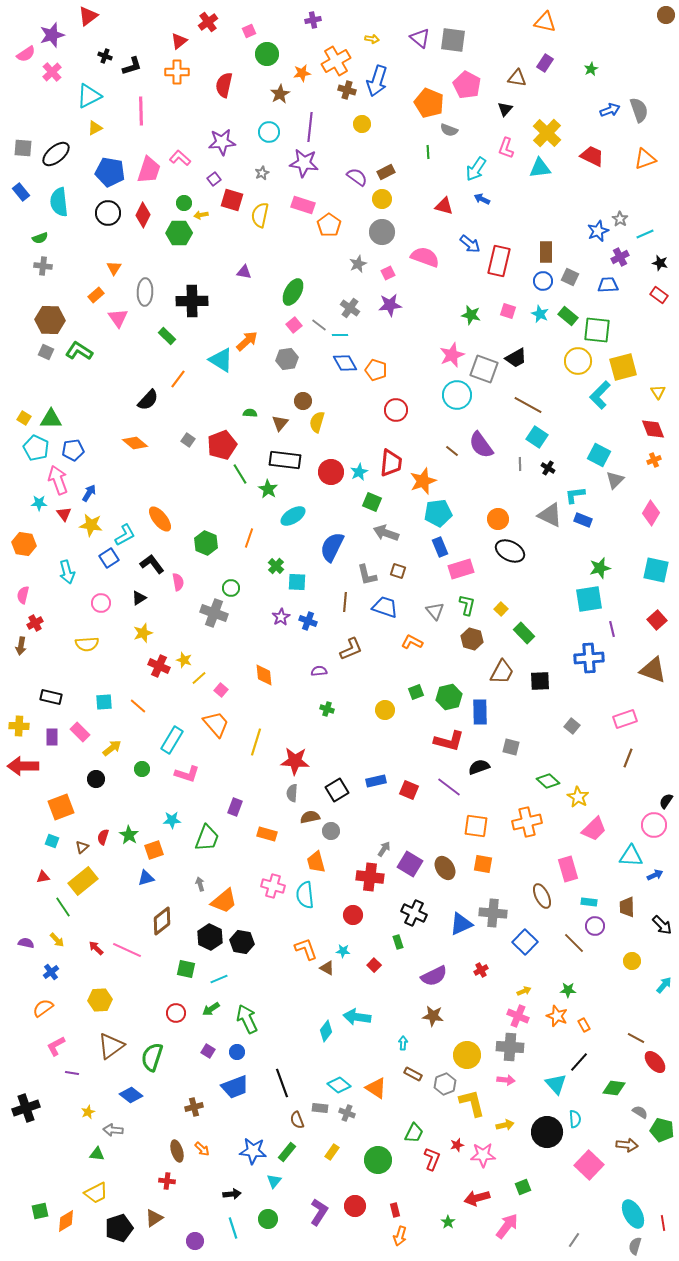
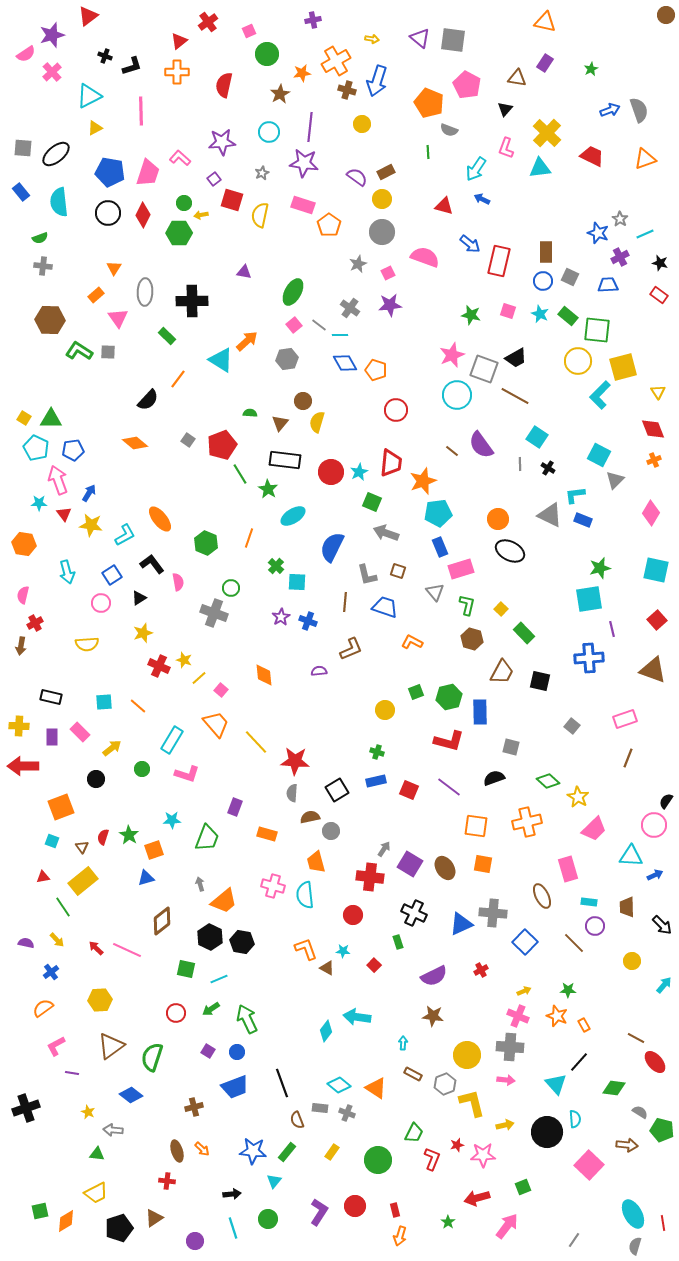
pink trapezoid at (149, 170): moved 1 px left, 3 px down
blue star at (598, 231): moved 2 px down; rotated 30 degrees counterclockwise
gray square at (46, 352): moved 62 px right; rotated 21 degrees counterclockwise
brown line at (528, 405): moved 13 px left, 9 px up
blue square at (109, 558): moved 3 px right, 17 px down
gray triangle at (435, 611): moved 19 px up
black square at (540, 681): rotated 15 degrees clockwise
green cross at (327, 709): moved 50 px right, 43 px down
yellow line at (256, 742): rotated 60 degrees counterclockwise
black semicircle at (479, 767): moved 15 px right, 11 px down
brown triangle at (82, 847): rotated 24 degrees counterclockwise
yellow star at (88, 1112): rotated 24 degrees counterclockwise
